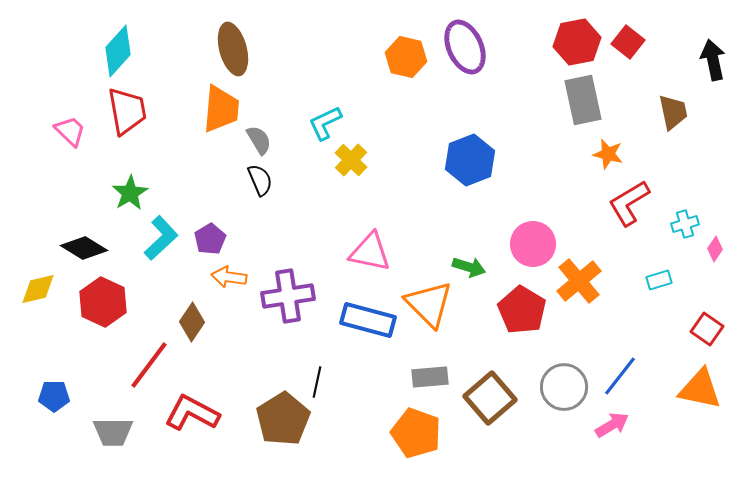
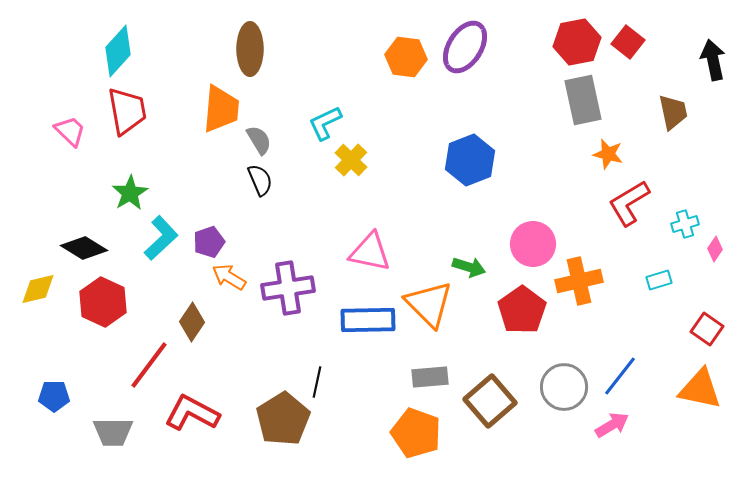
purple ellipse at (465, 47): rotated 56 degrees clockwise
brown ellipse at (233, 49): moved 17 px right; rotated 15 degrees clockwise
orange hexagon at (406, 57): rotated 6 degrees counterclockwise
purple pentagon at (210, 239): moved 1 px left, 3 px down; rotated 12 degrees clockwise
orange arrow at (229, 277): rotated 24 degrees clockwise
orange cross at (579, 281): rotated 27 degrees clockwise
purple cross at (288, 296): moved 8 px up
red pentagon at (522, 310): rotated 6 degrees clockwise
blue rectangle at (368, 320): rotated 16 degrees counterclockwise
brown square at (490, 398): moved 3 px down
